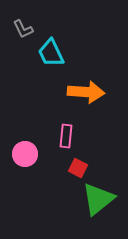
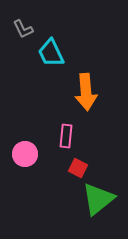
orange arrow: rotated 81 degrees clockwise
